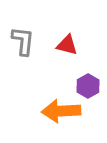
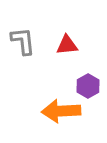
gray L-shape: rotated 12 degrees counterclockwise
red triangle: rotated 20 degrees counterclockwise
